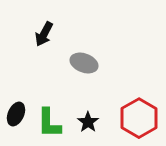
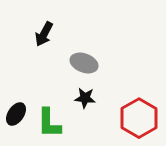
black ellipse: rotated 10 degrees clockwise
black star: moved 3 px left, 24 px up; rotated 30 degrees counterclockwise
